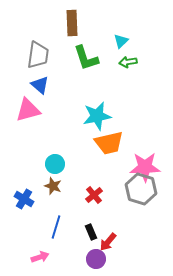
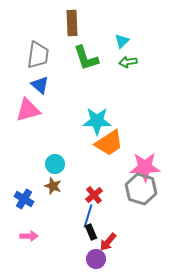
cyan triangle: moved 1 px right
cyan star: moved 5 px down; rotated 12 degrees clockwise
orange trapezoid: rotated 20 degrees counterclockwise
blue line: moved 32 px right, 11 px up
pink arrow: moved 11 px left, 21 px up; rotated 18 degrees clockwise
